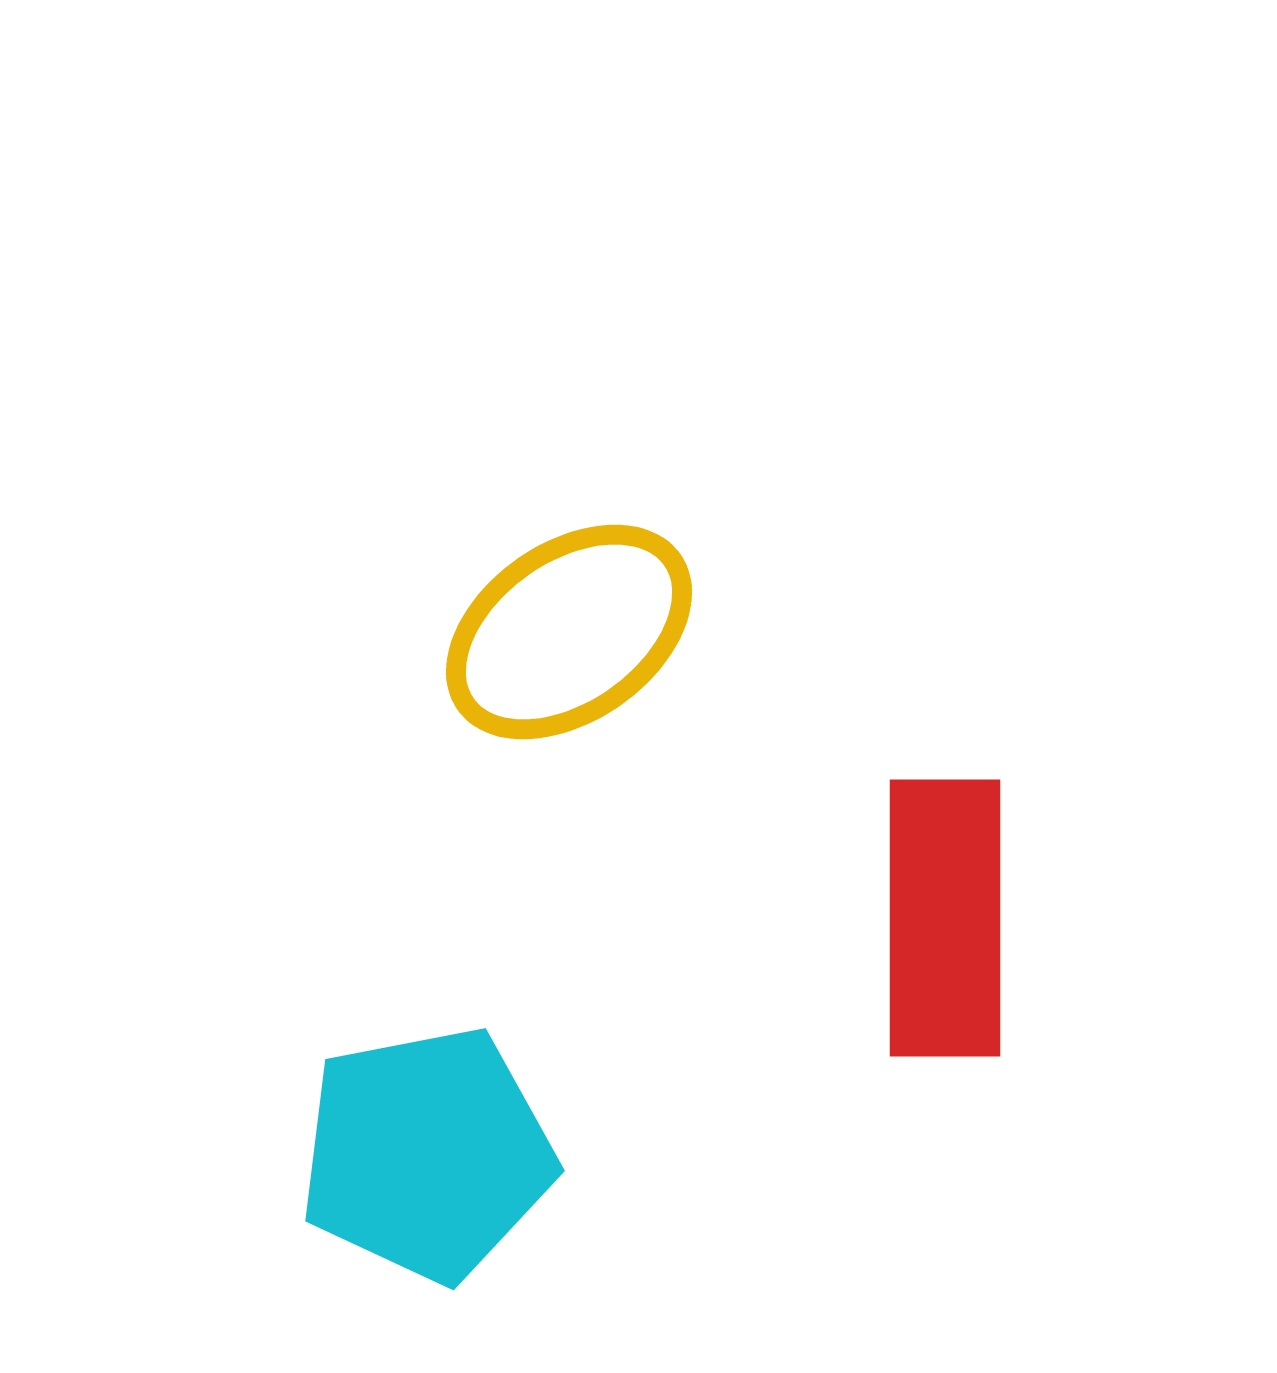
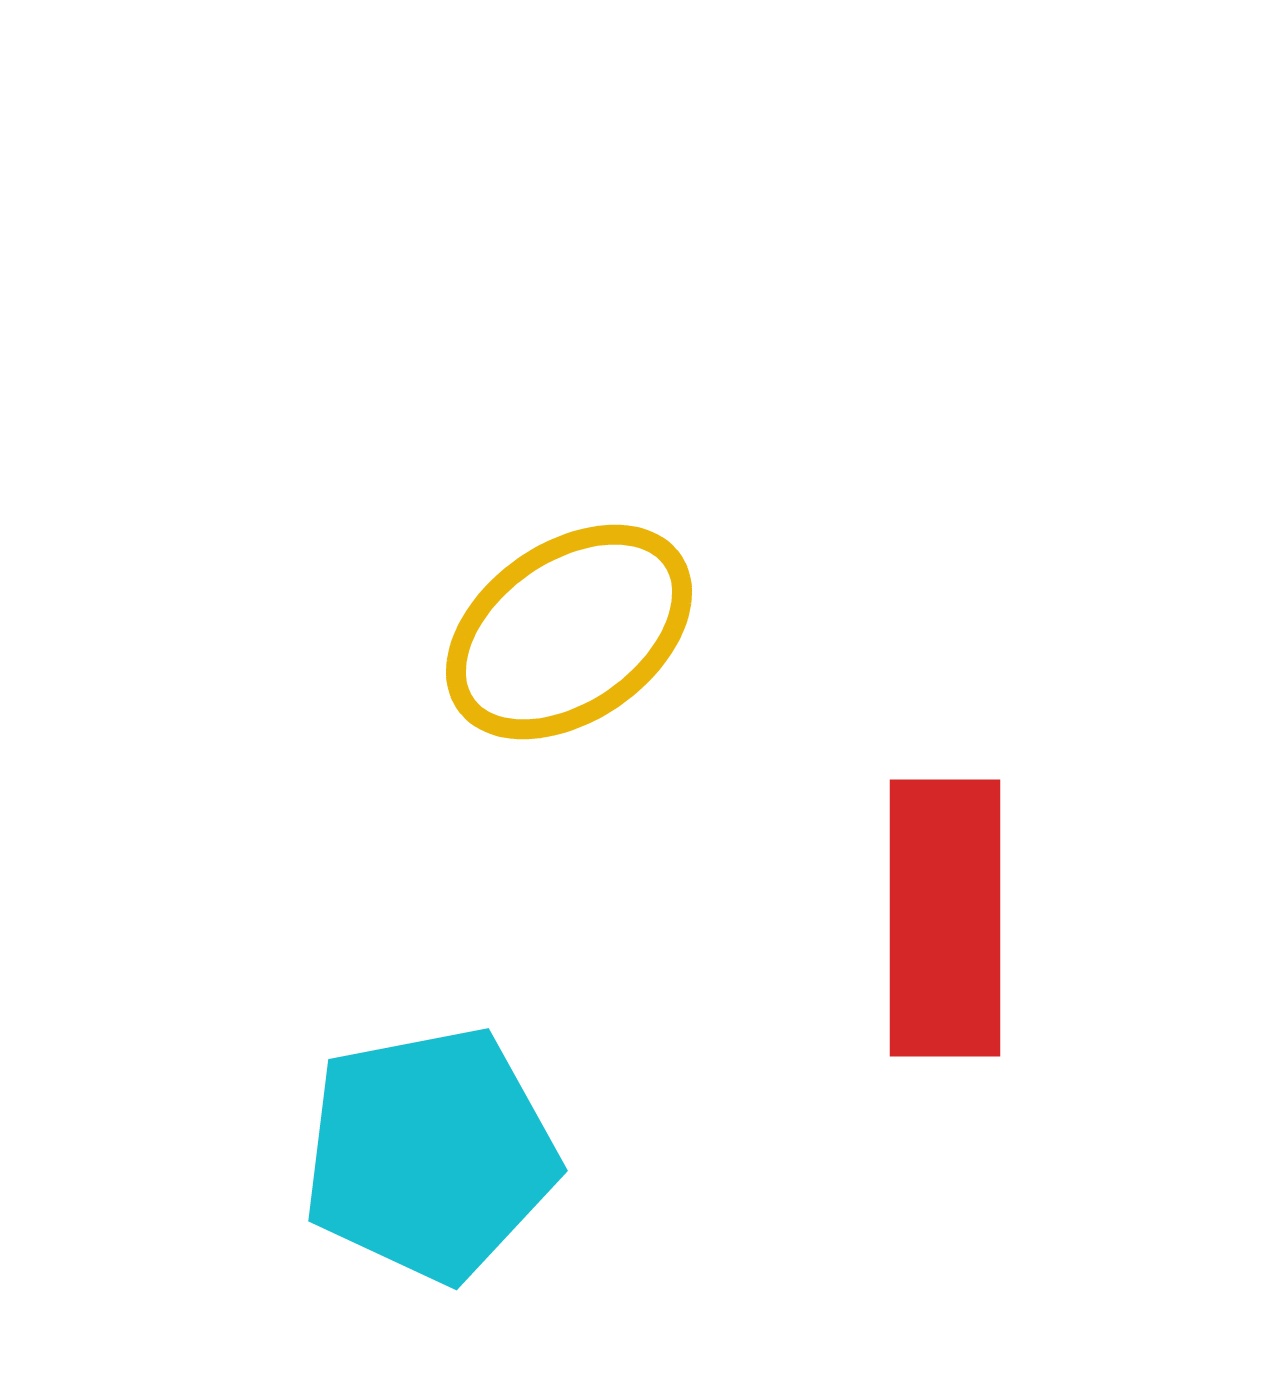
cyan pentagon: moved 3 px right
